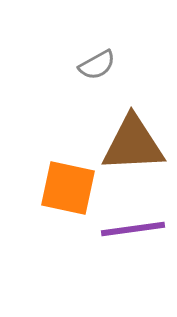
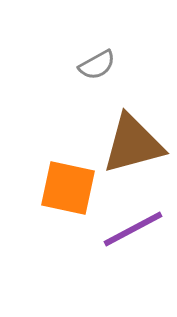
brown triangle: rotated 12 degrees counterclockwise
purple line: rotated 20 degrees counterclockwise
